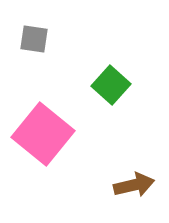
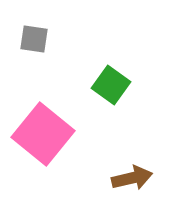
green square: rotated 6 degrees counterclockwise
brown arrow: moved 2 px left, 7 px up
